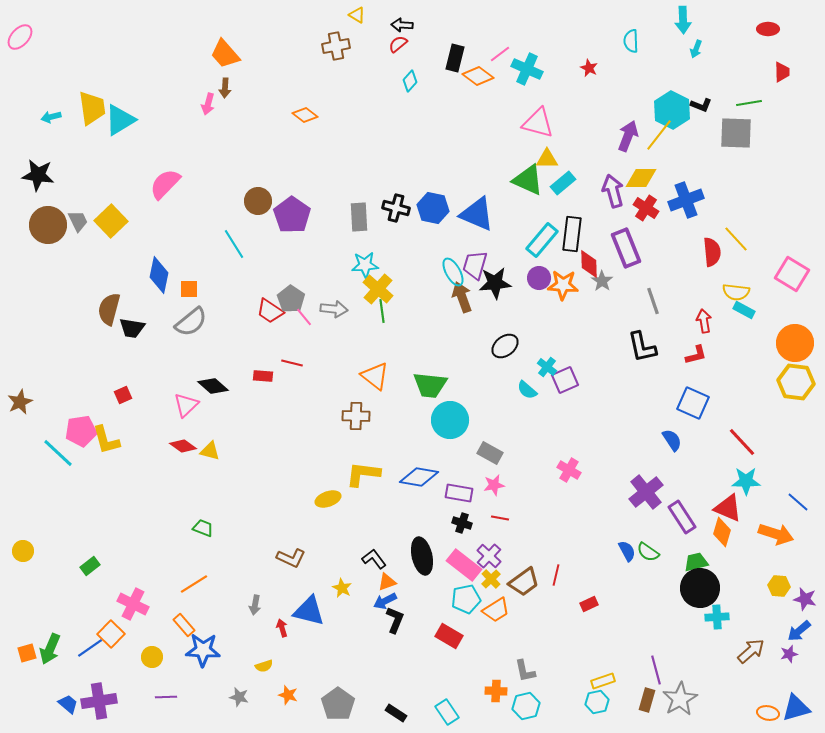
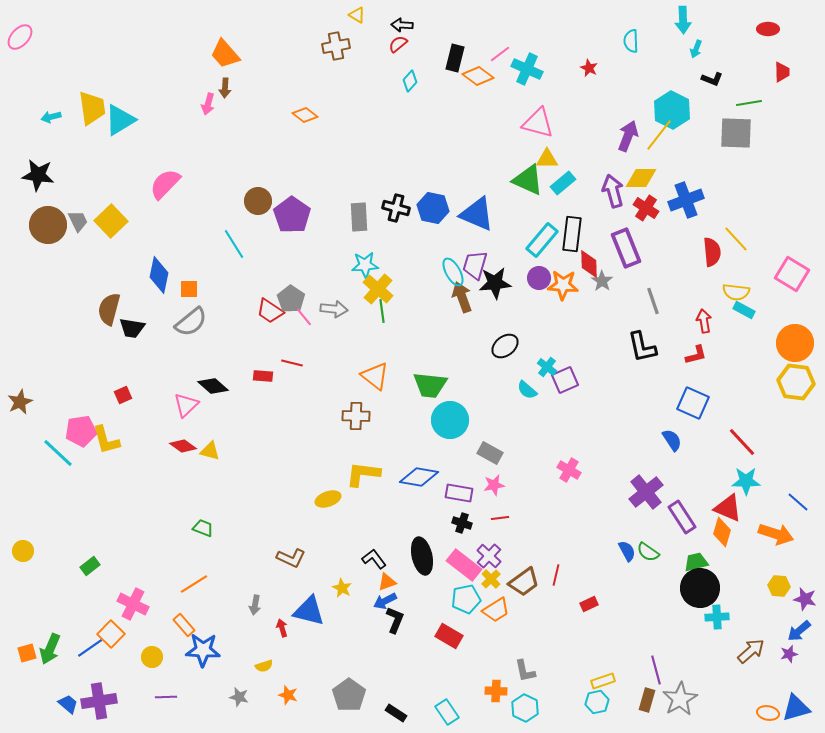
black L-shape at (701, 105): moved 11 px right, 26 px up
red line at (500, 518): rotated 18 degrees counterclockwise
gray pentagon at (338, 704): moved 11 px right, 9 px up
cyan hexagon at (526, 706): moved 1 px left, 2 px down; rotated 20 degrees counterclockwise
